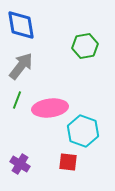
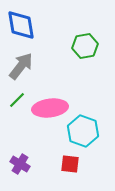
green line: rotated 24 degrees clockwise
red square: moved 2 px right, 2 px down
